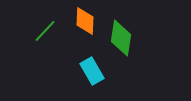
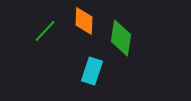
orange diamond: moved 1 px left
cyan rectangle: rotated 48 degrees clockwise
